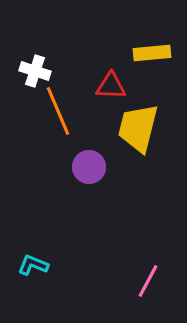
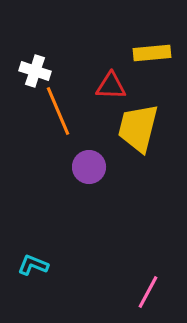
pink line: moved 11 px down
